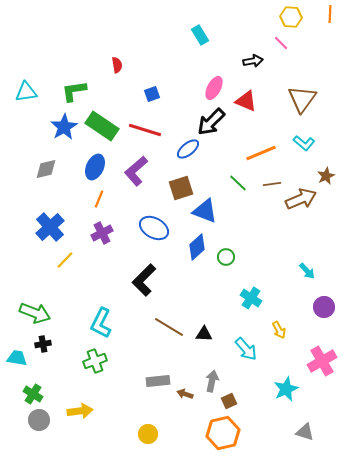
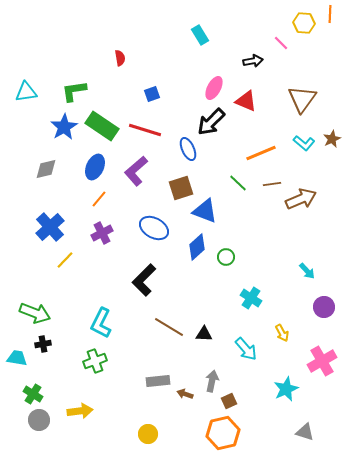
yellow hexagon at (291, 17): moved 13 px right, 6 px down
red semicircle at (117, 65): moved 3 px right, 7 px up
blue ellipse at (188, 149): rotated 75 degrees counterclockwise
brown star at (326, 176): moved 6 px right, 37 px up
orange line at (99, 199): rotated 18 degrees clockwise
yellow arrow at (279, 330): moved 3 px right, 3 px down
